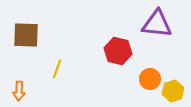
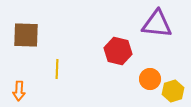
yellow line: rotated 18 degrees counterclockwise
